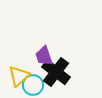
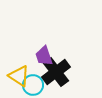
black cross: rotated 16 degrees clockwise
yellow triangle: rotated 45 degrees counterclockwise
